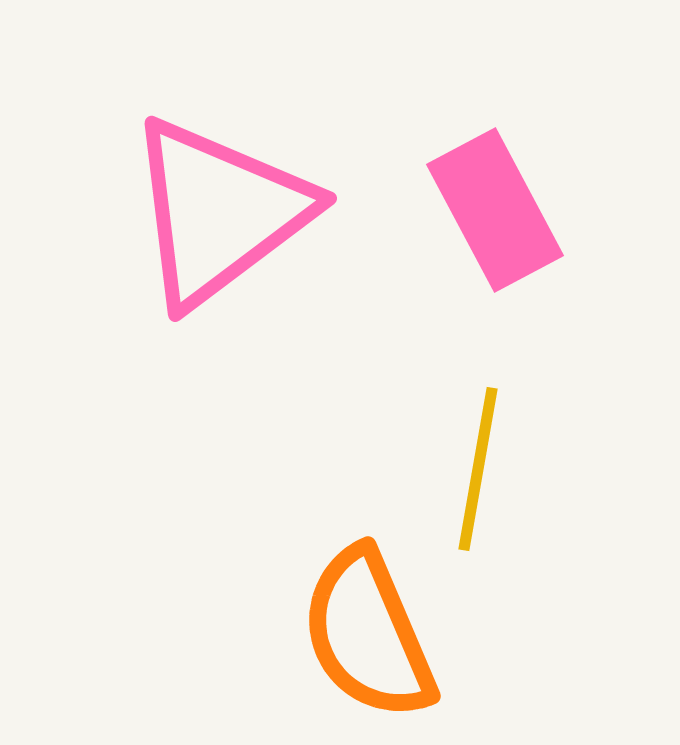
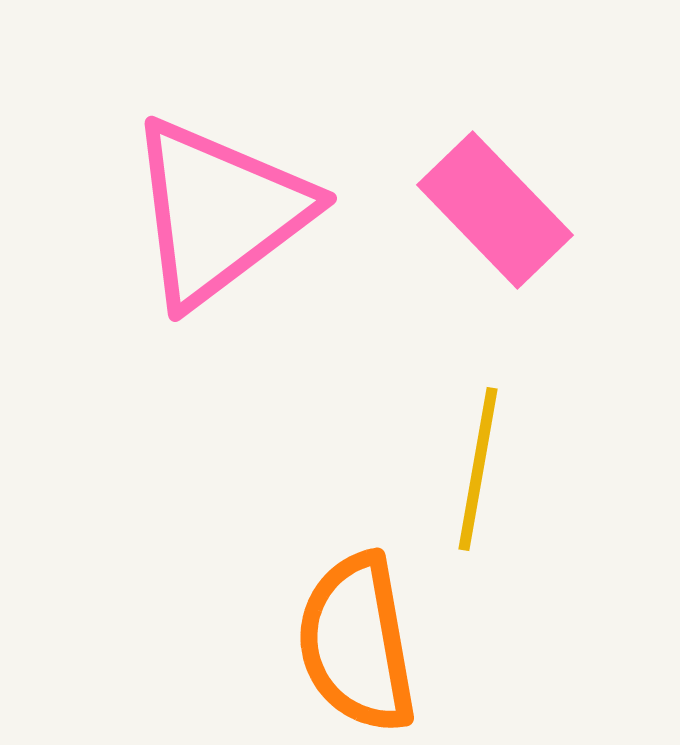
pink rectangle: rotated 16 degrees counterclockwise
orange semicircle: moved 11 px left, 9 px down; rotated 13 degrees clockwise
